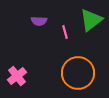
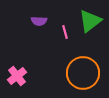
green triangle: moved 1 px left, 1 px down
orange circle: moved 5 px right
